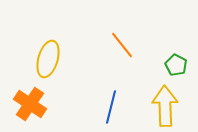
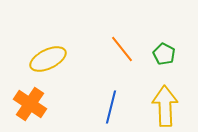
orange line: moved 4 px down
yellow ellipse: rotated 48 degrees clockwise
green pentagon: moved 12 px left, 11 px up
